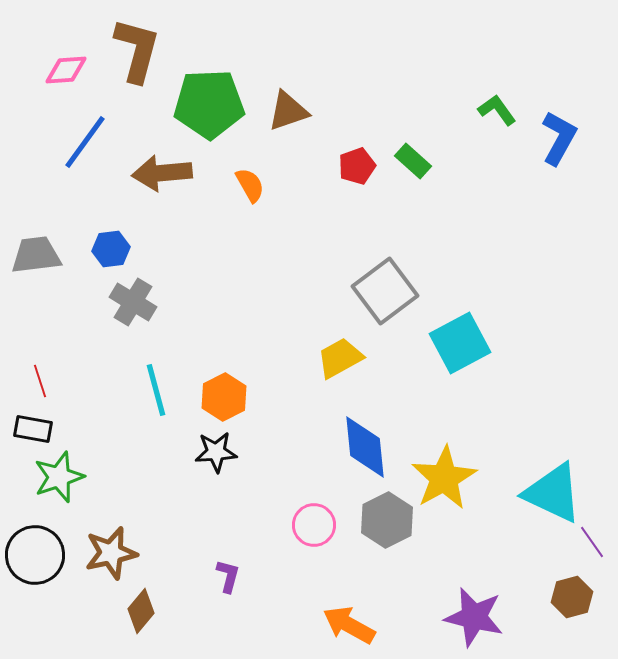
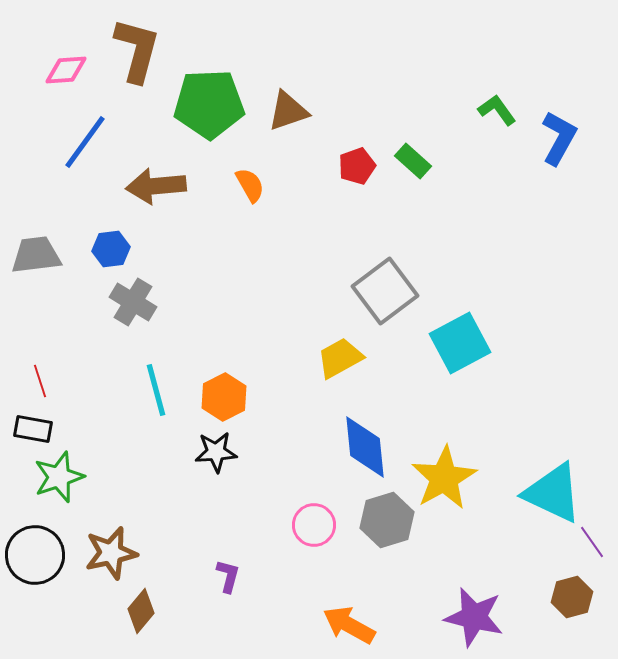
brown arrow: moved 6 px left, 13 px down
gray hexagon: rotated 10 degrees clockwise
